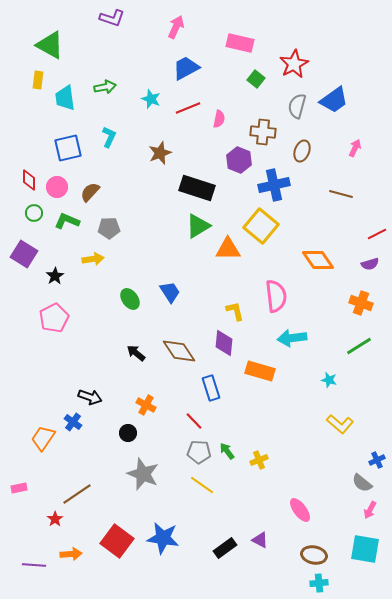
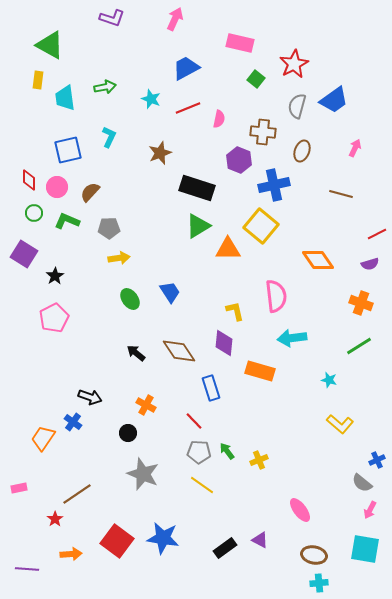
pink arrow at (176, 27): moved 1 px left, 8 px up
blue square at (68, 148): moved 2 px down
yellow arrow at (93, 259): moved 26 px right, 1 px up
purple line at (34, 565): moved 7 px left, 4 px down
